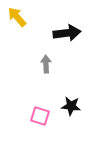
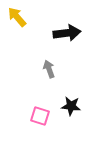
gray arrow: moved 3 px right, 5 px down; rotated 18 degrees counterclockwise
